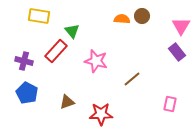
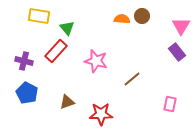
green triangle: moved 5 px left, 3 px up
